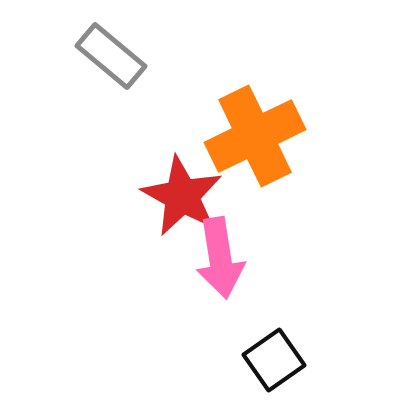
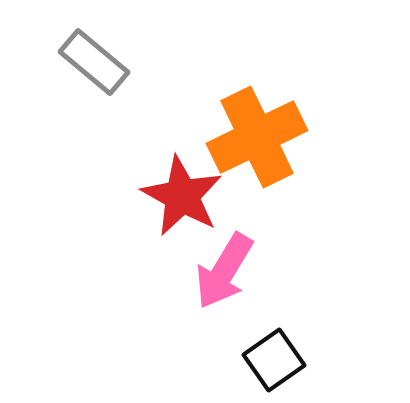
gray rectangle: moved 17 px left, 6 px down
orange cross: moved 2 px right, 1 px down
pink arrow: moved 4 px right, 13 px down; rotated 40 degrees clockwise
